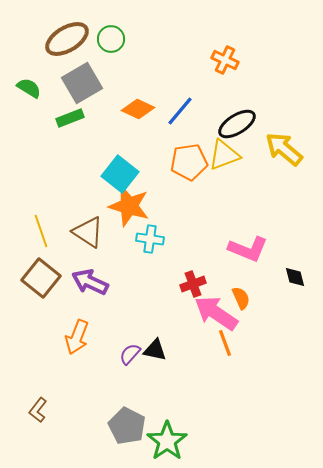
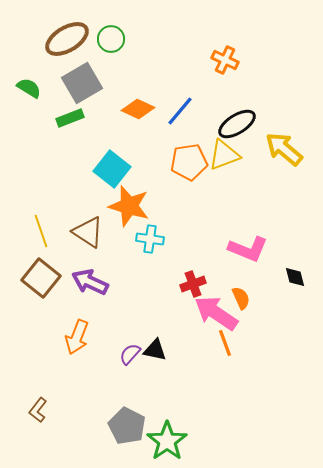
cyan square: moved 8 px left, 5 px up
